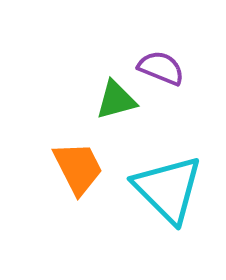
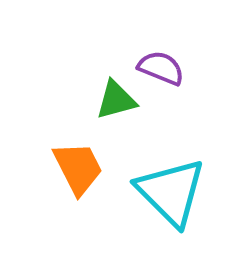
cyan triangle: moved 3 px right, 3 px down
